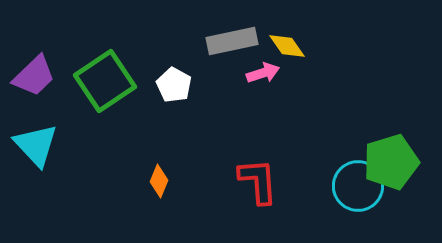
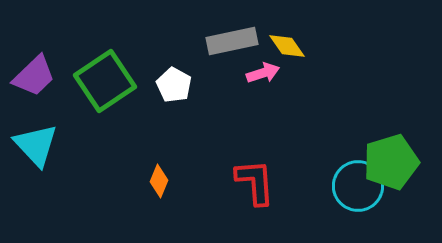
red L-shape: moved 3 px left, 1 px down
